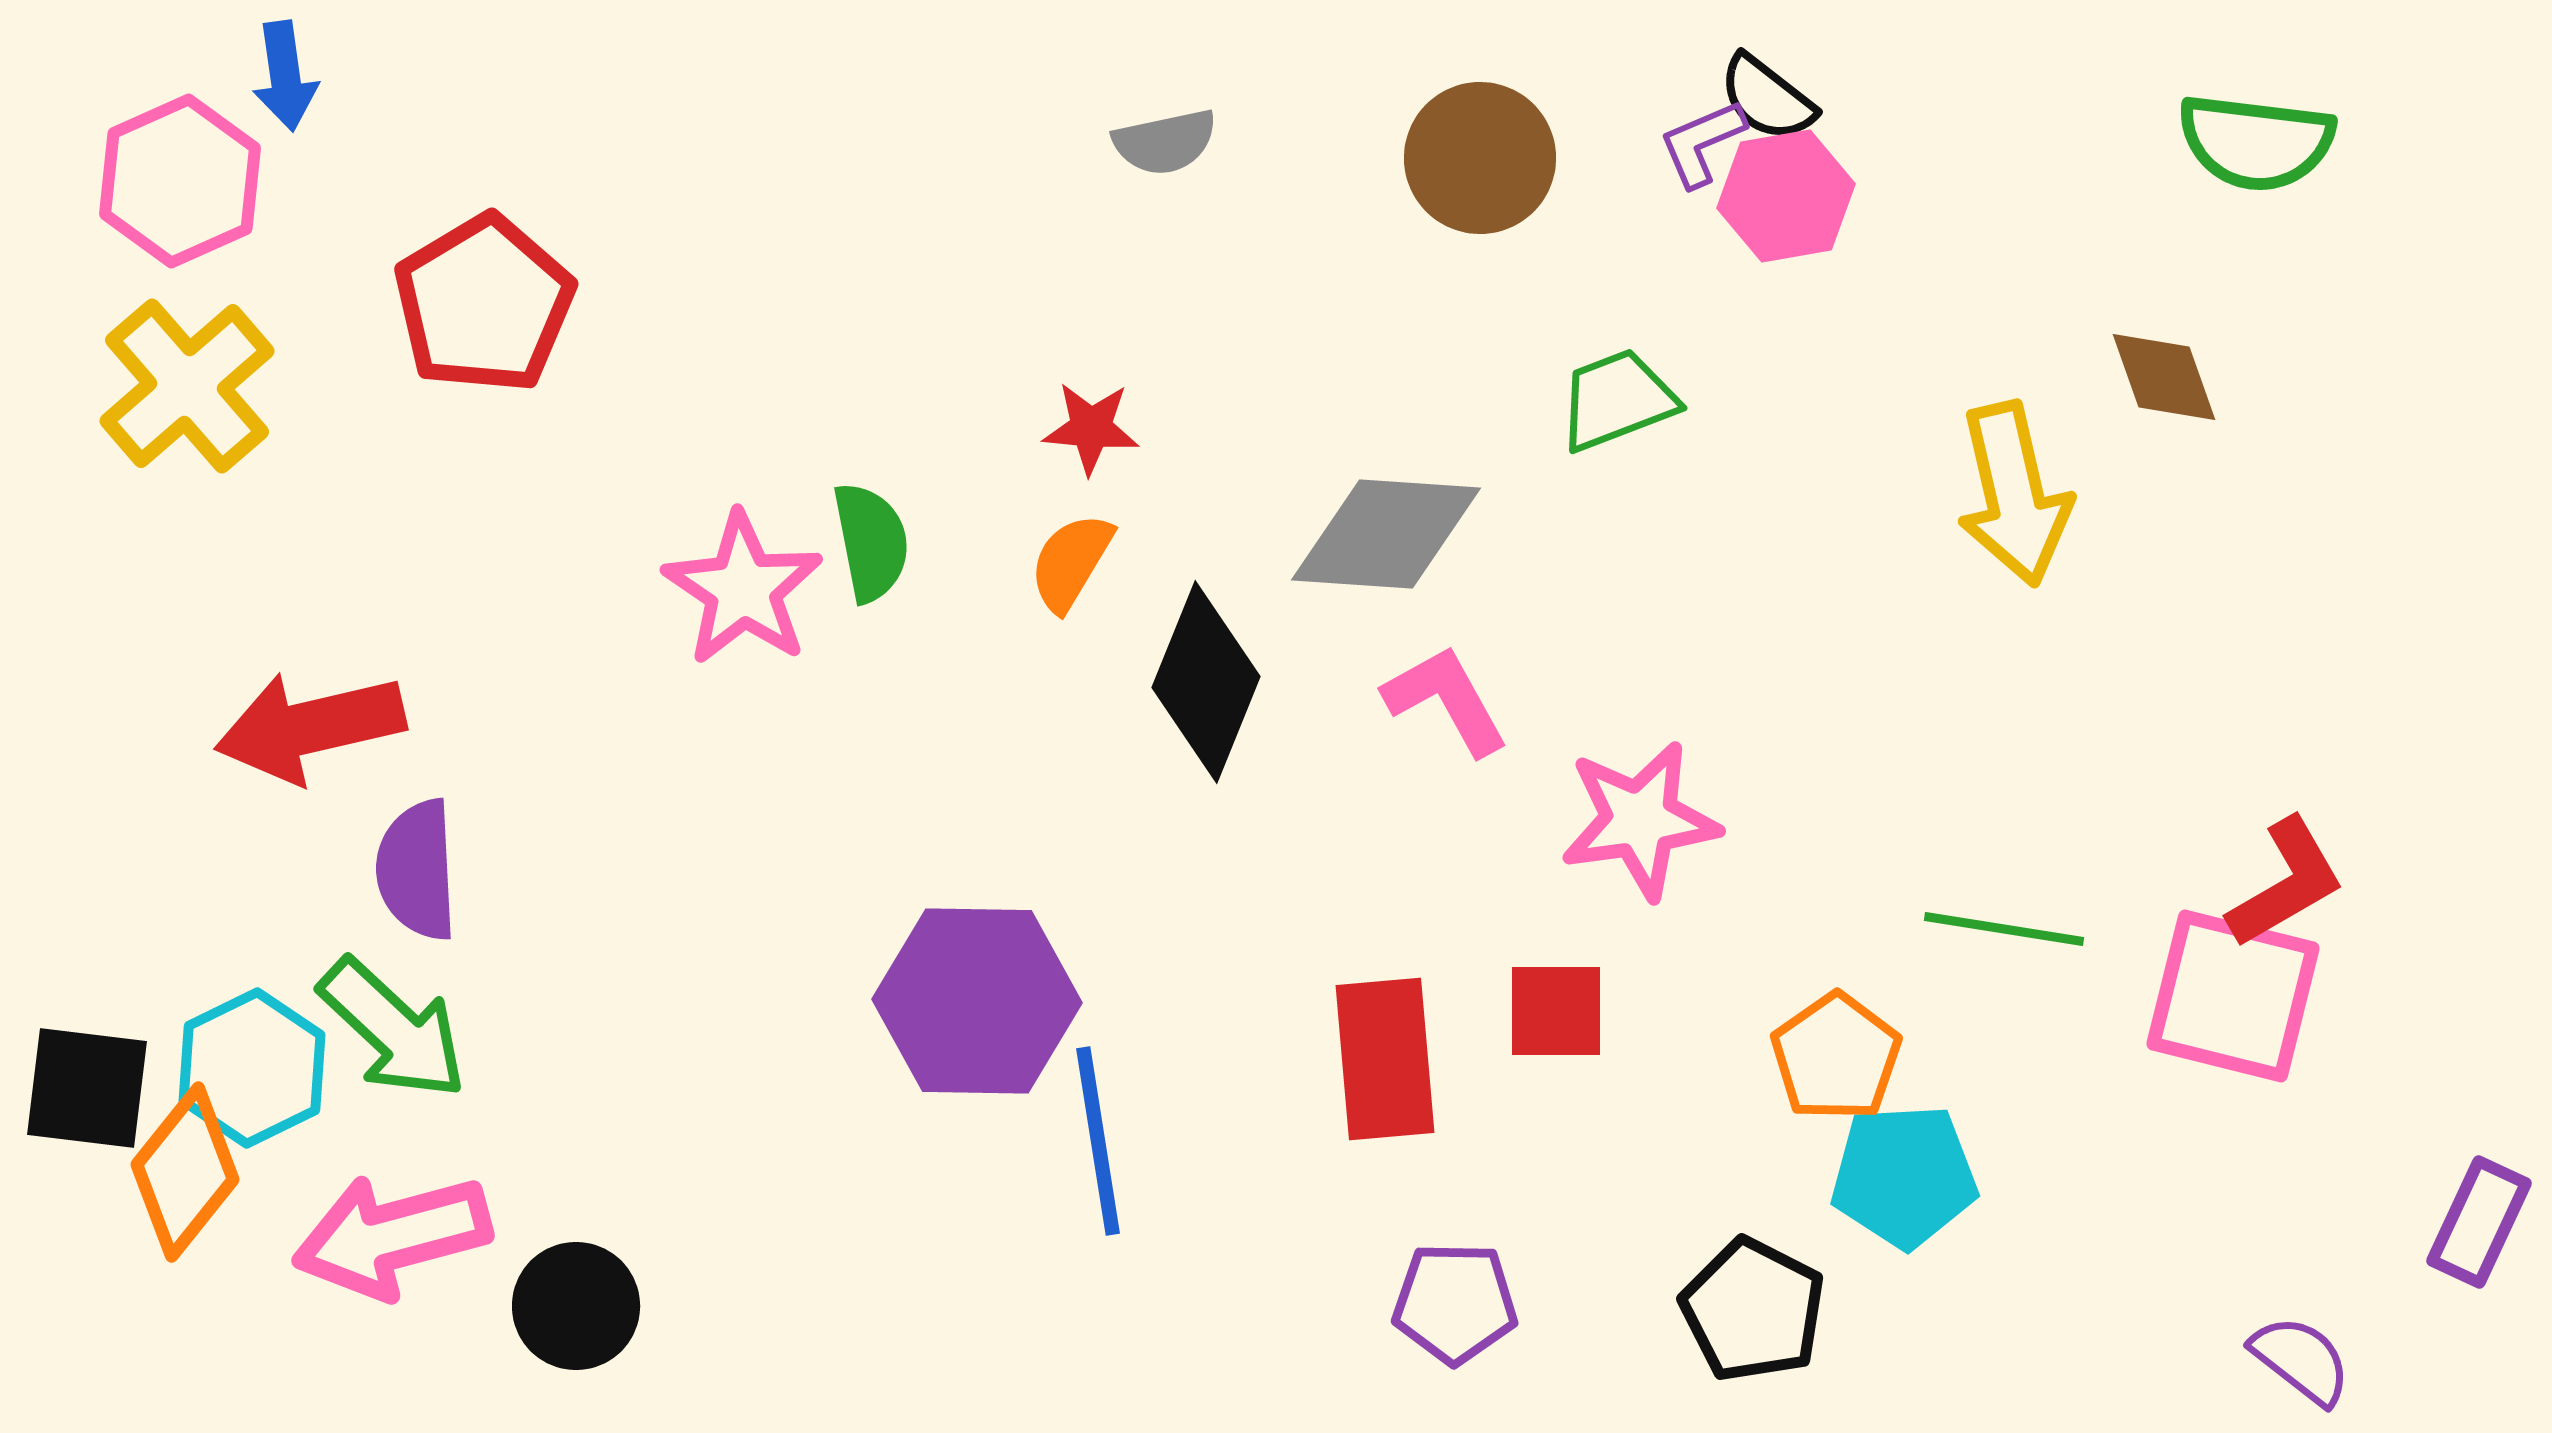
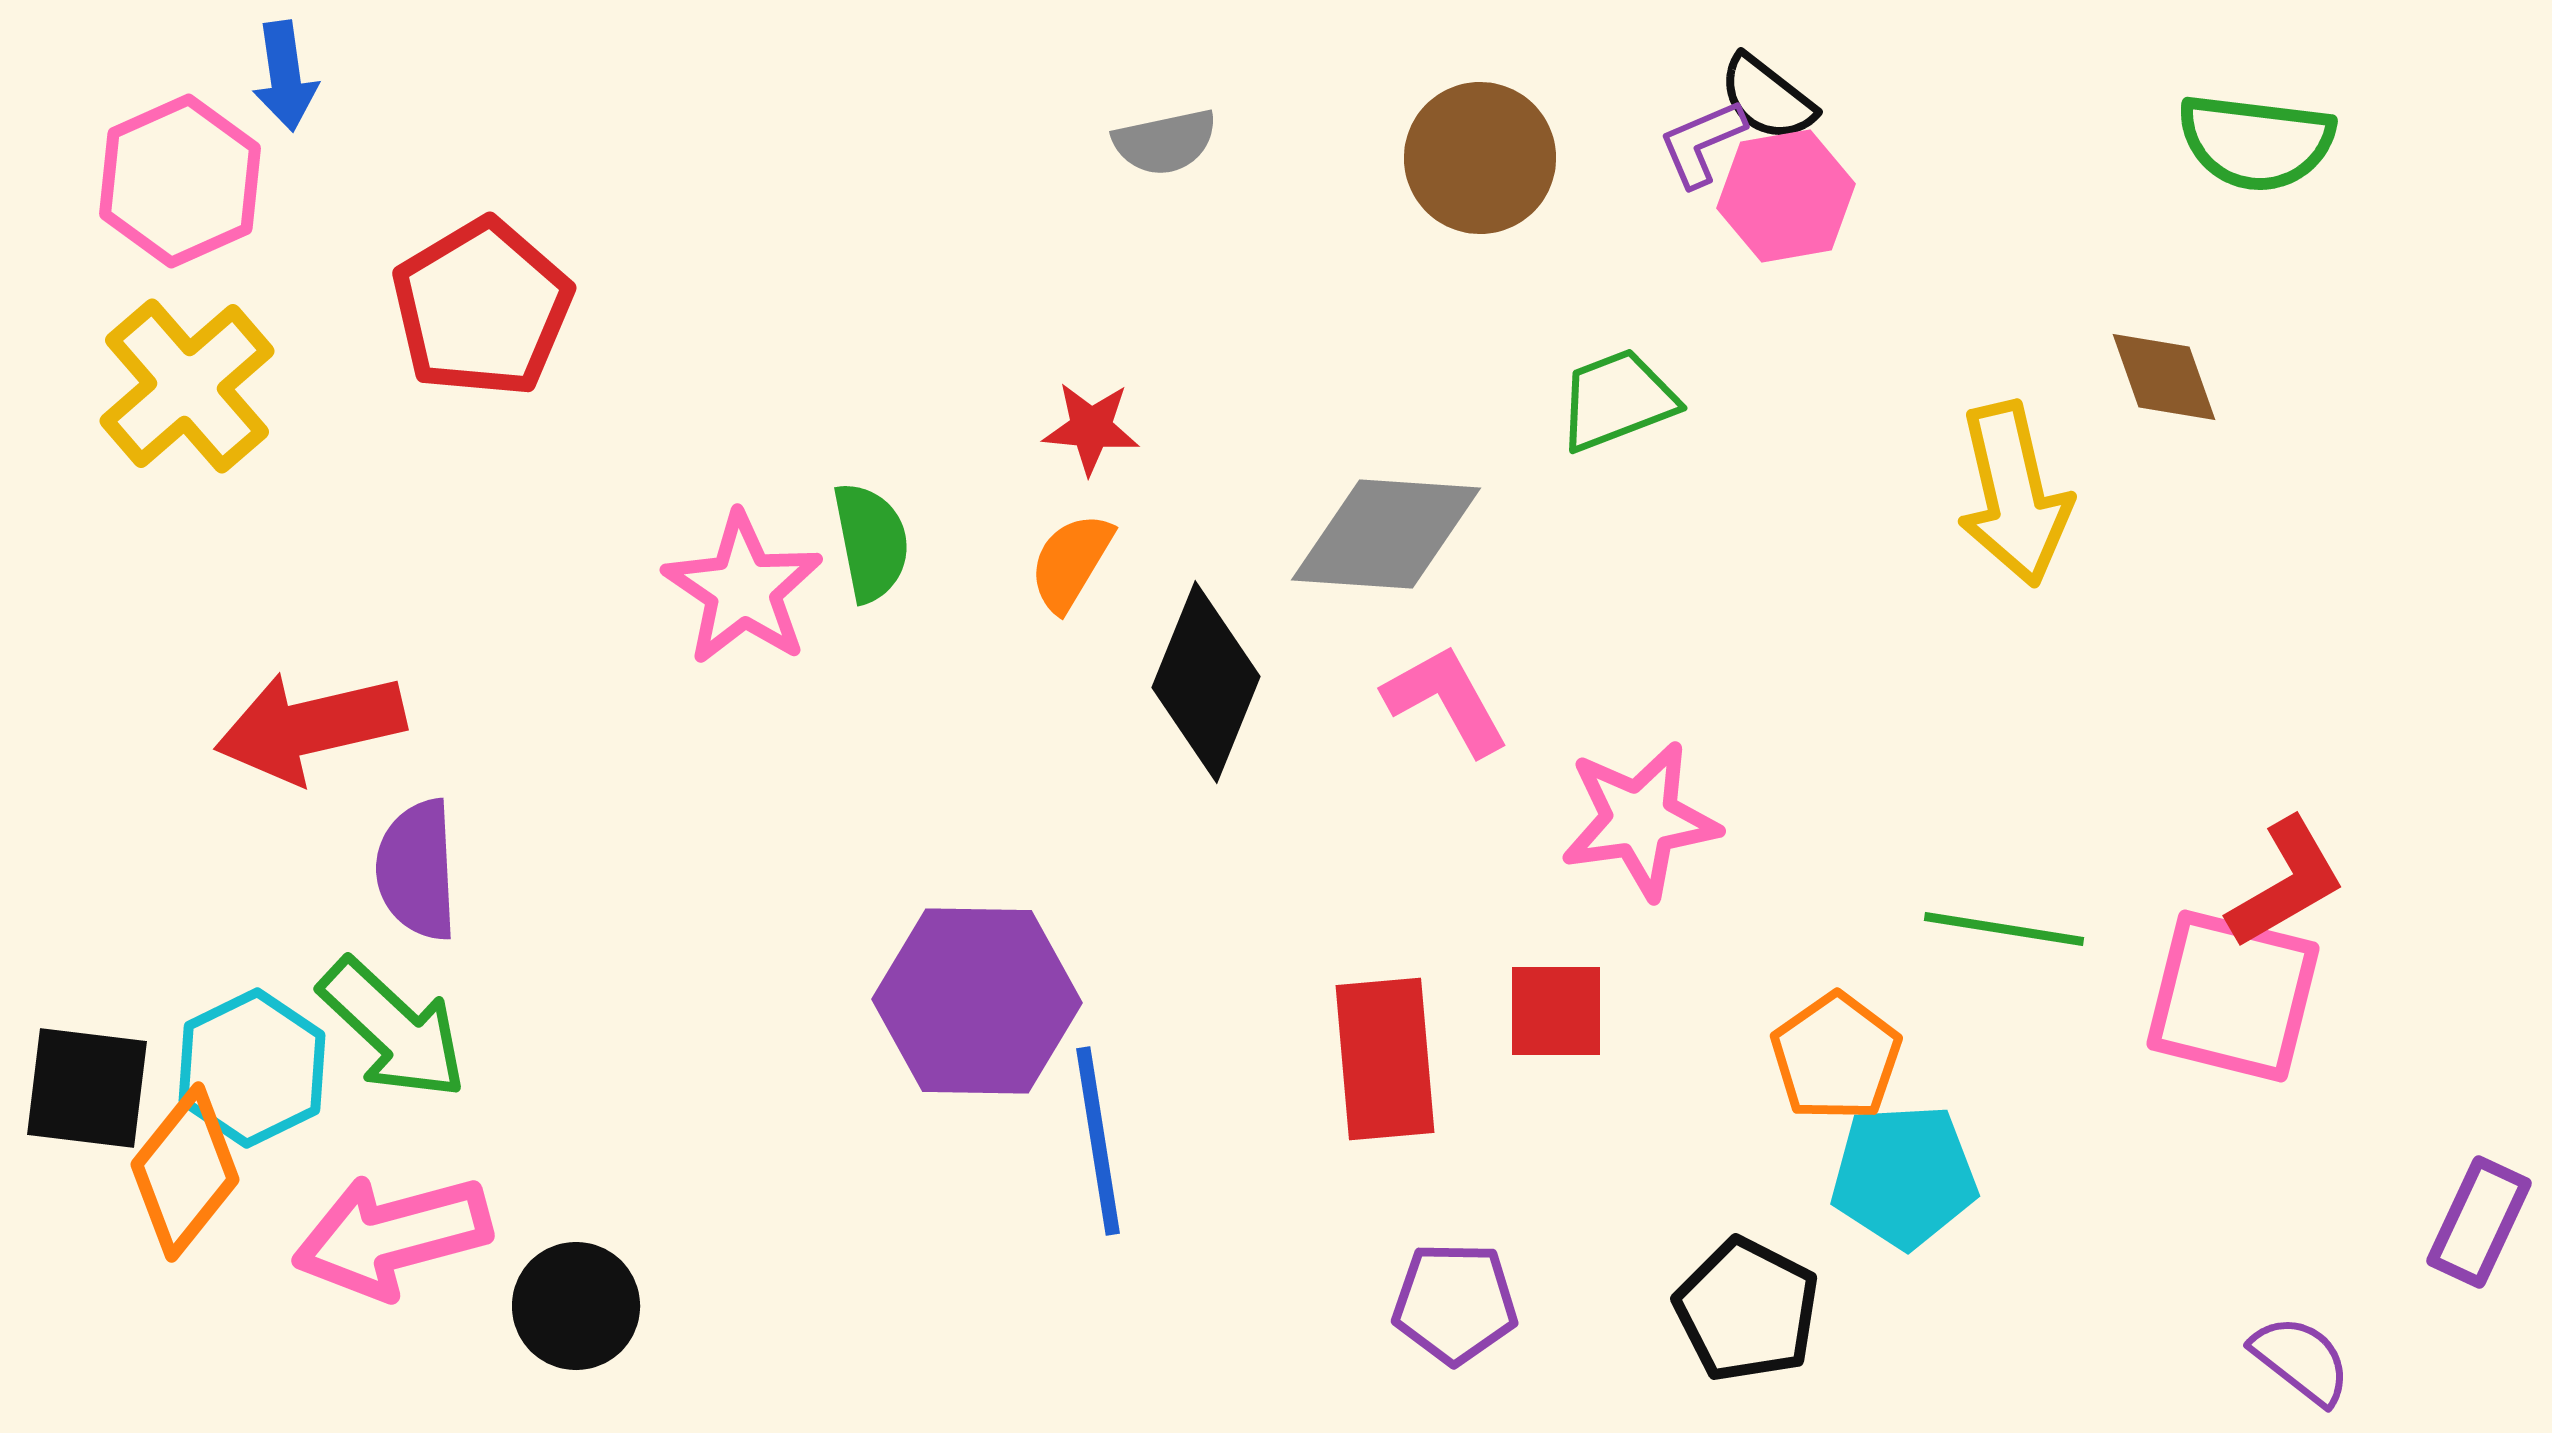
red pentagon at (484, 304): moved 2 px left, 4 px down
black pentagon at (1753, 1310): moved 6 px left
